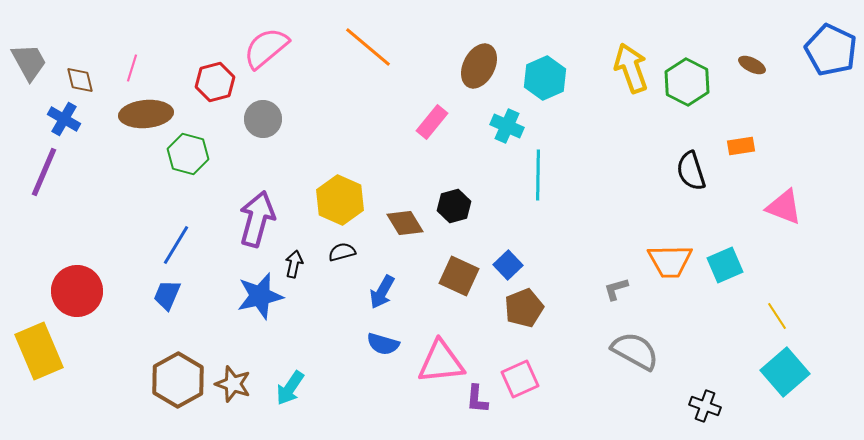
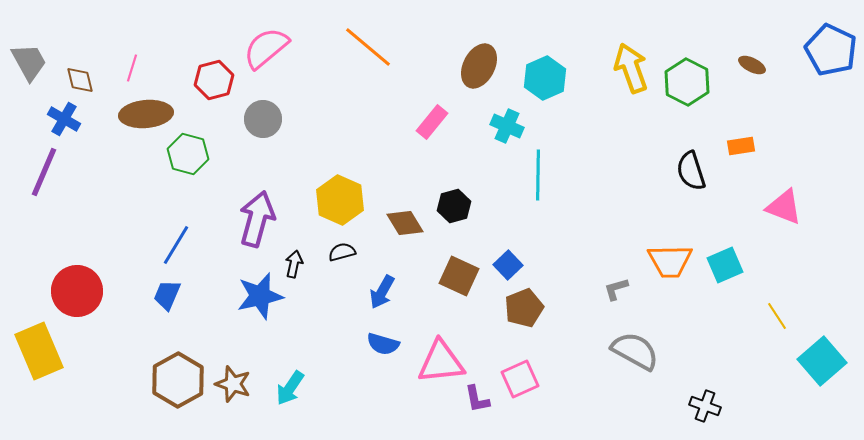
red hexagon at (215, 82): moved 1 px left, 2 px up
cyan square at (785, 372): moved 37 px right, 11 px up
purple L-shape at (477, 399): rotated 16 degrees counterclockwise
